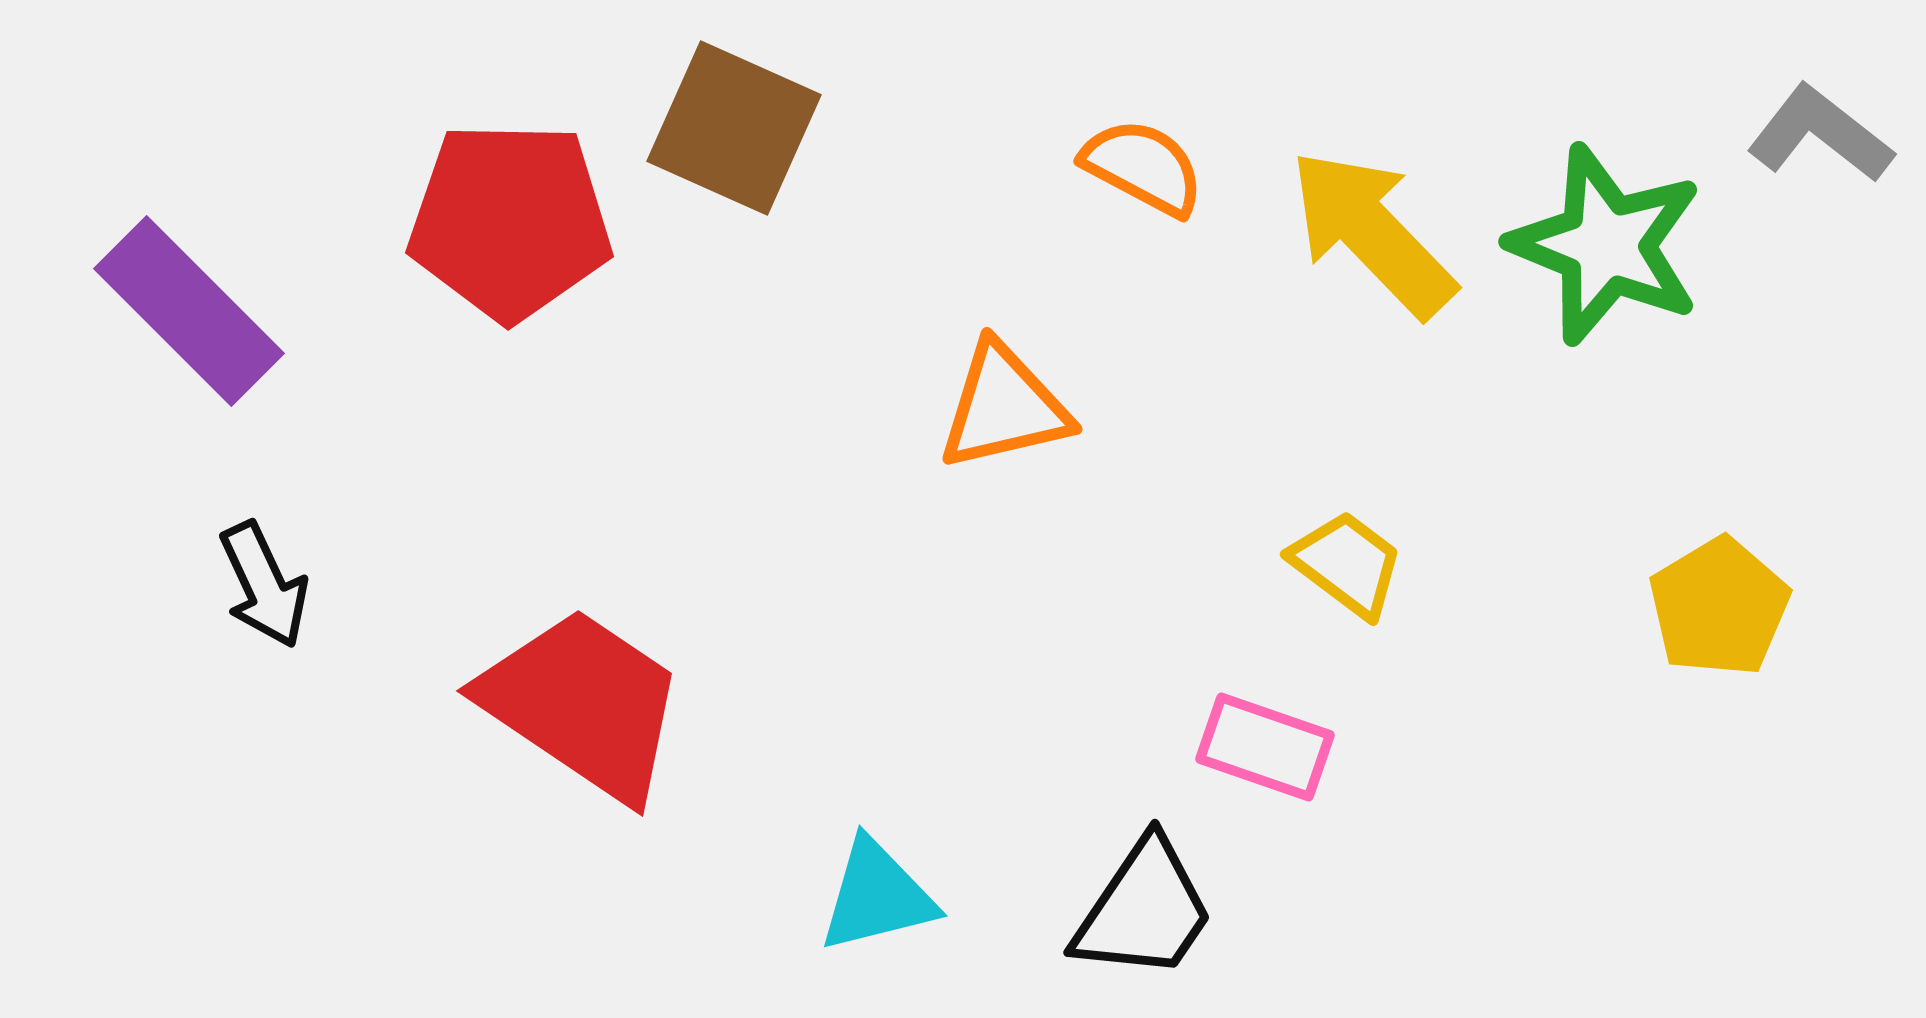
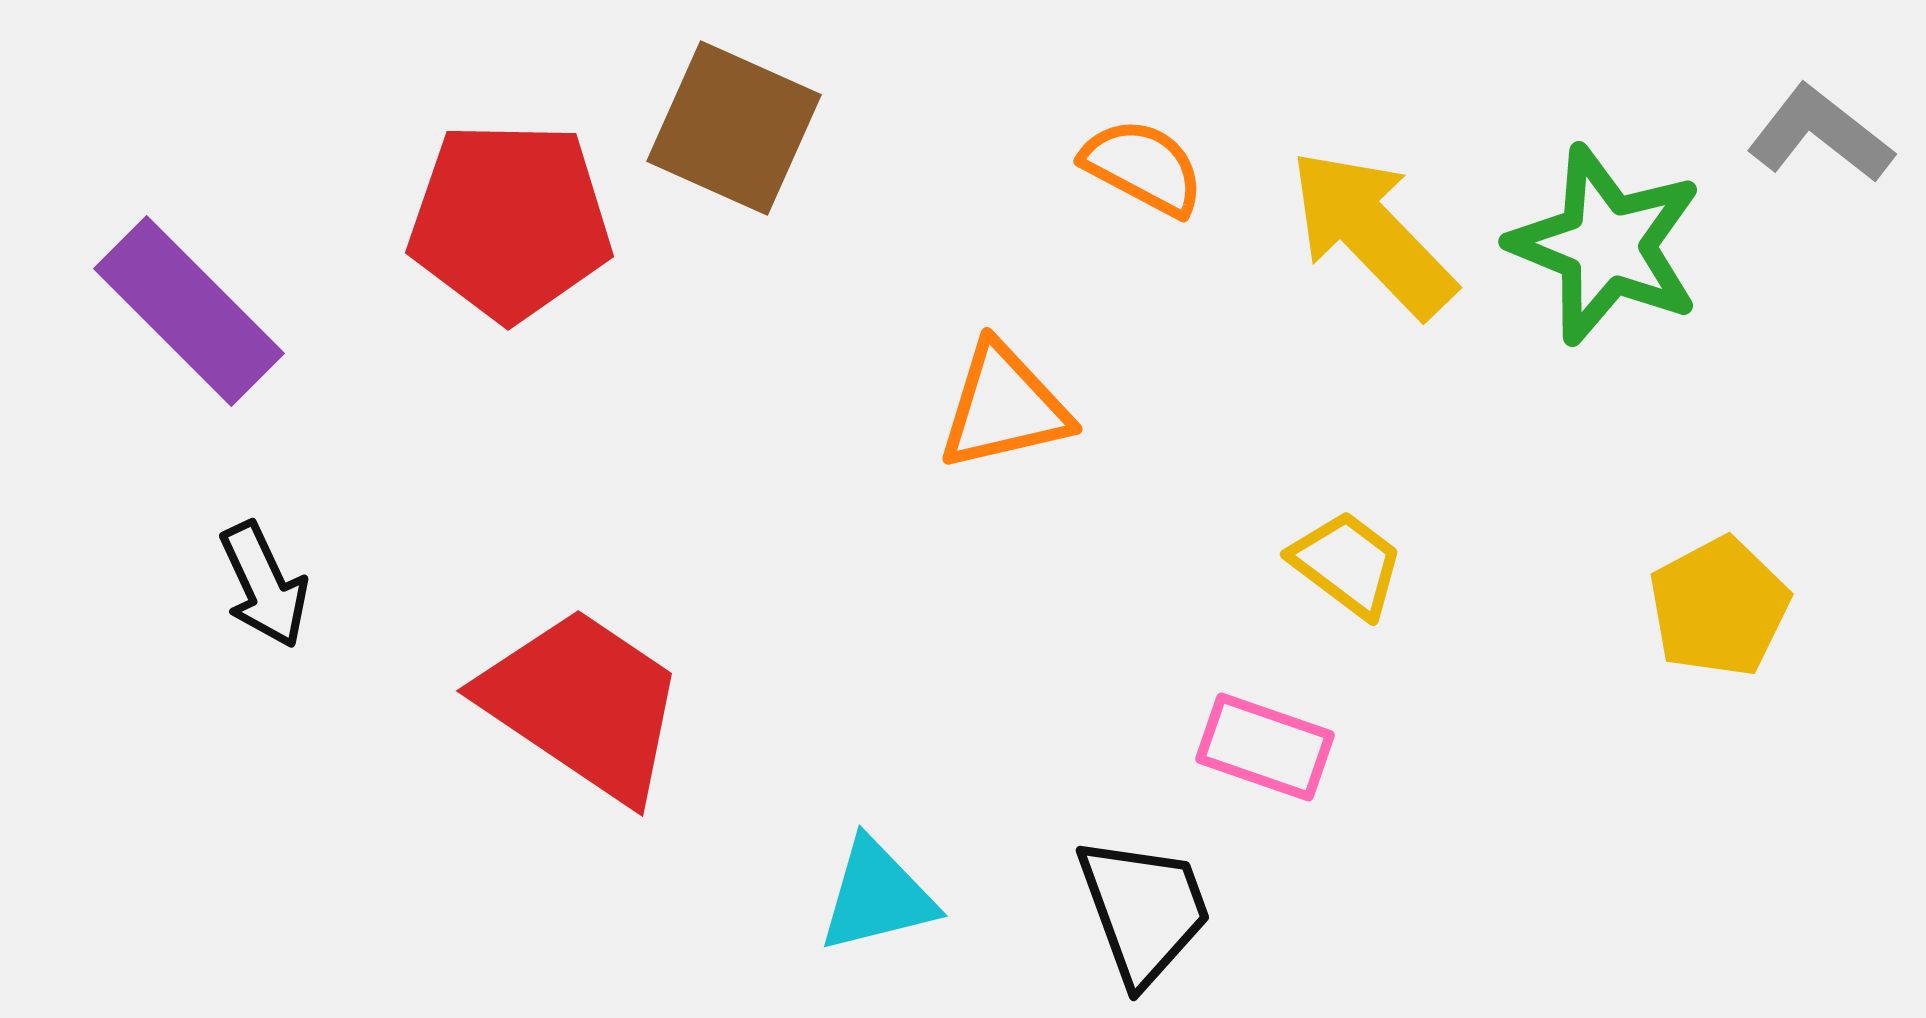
yellow pentagon: rotated 3 degrees clockwise
black trapezoid: rotated 54 degrees counterclockwise
